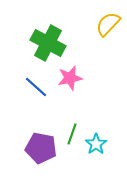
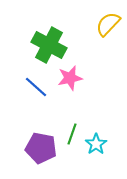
green cross: moved 1 px right, 2 px down
